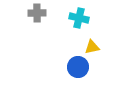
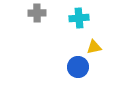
cyan cross: rotated 18 degrees counterclockwise
yellow triangle: moved 2 px right
